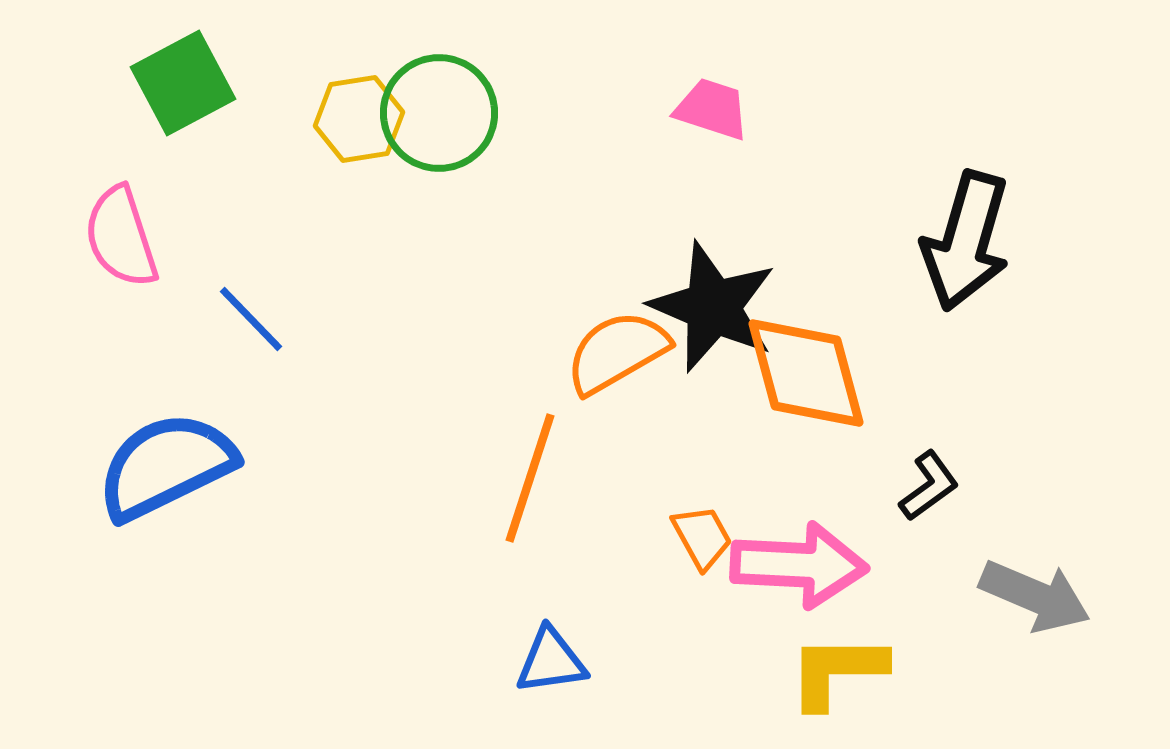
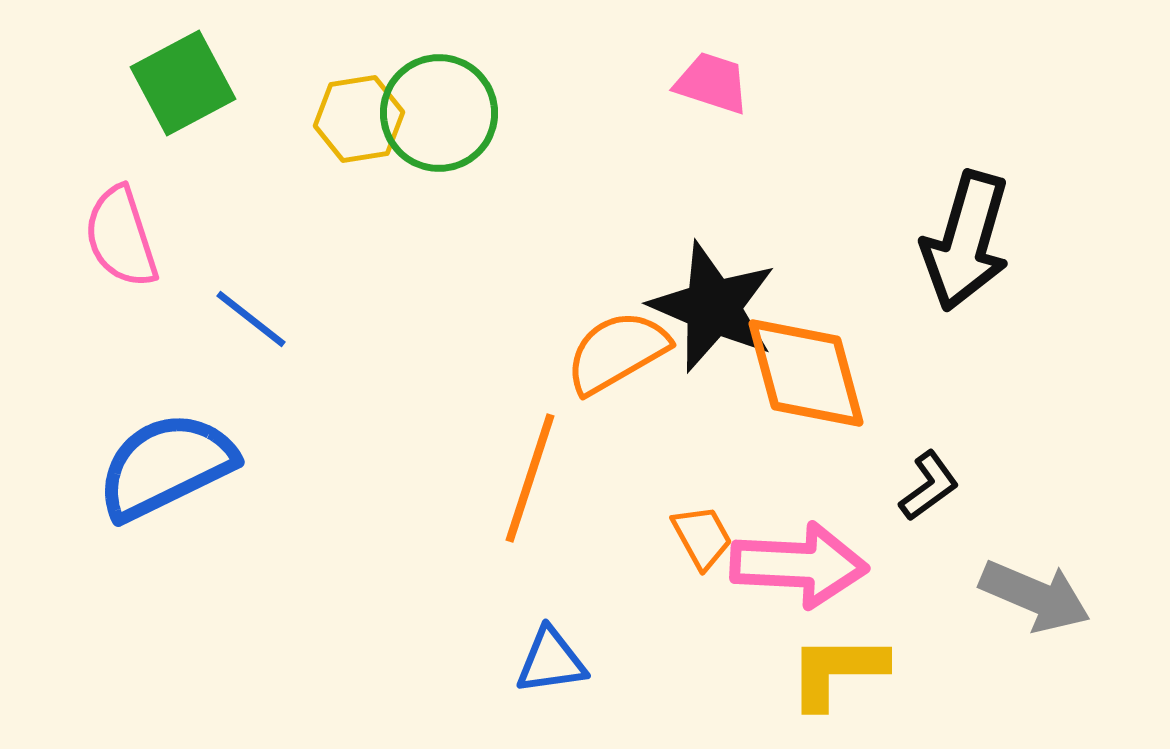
pink trapezoid: moved 26 px up
blue line: rotated 8 degrees counterclockwise
